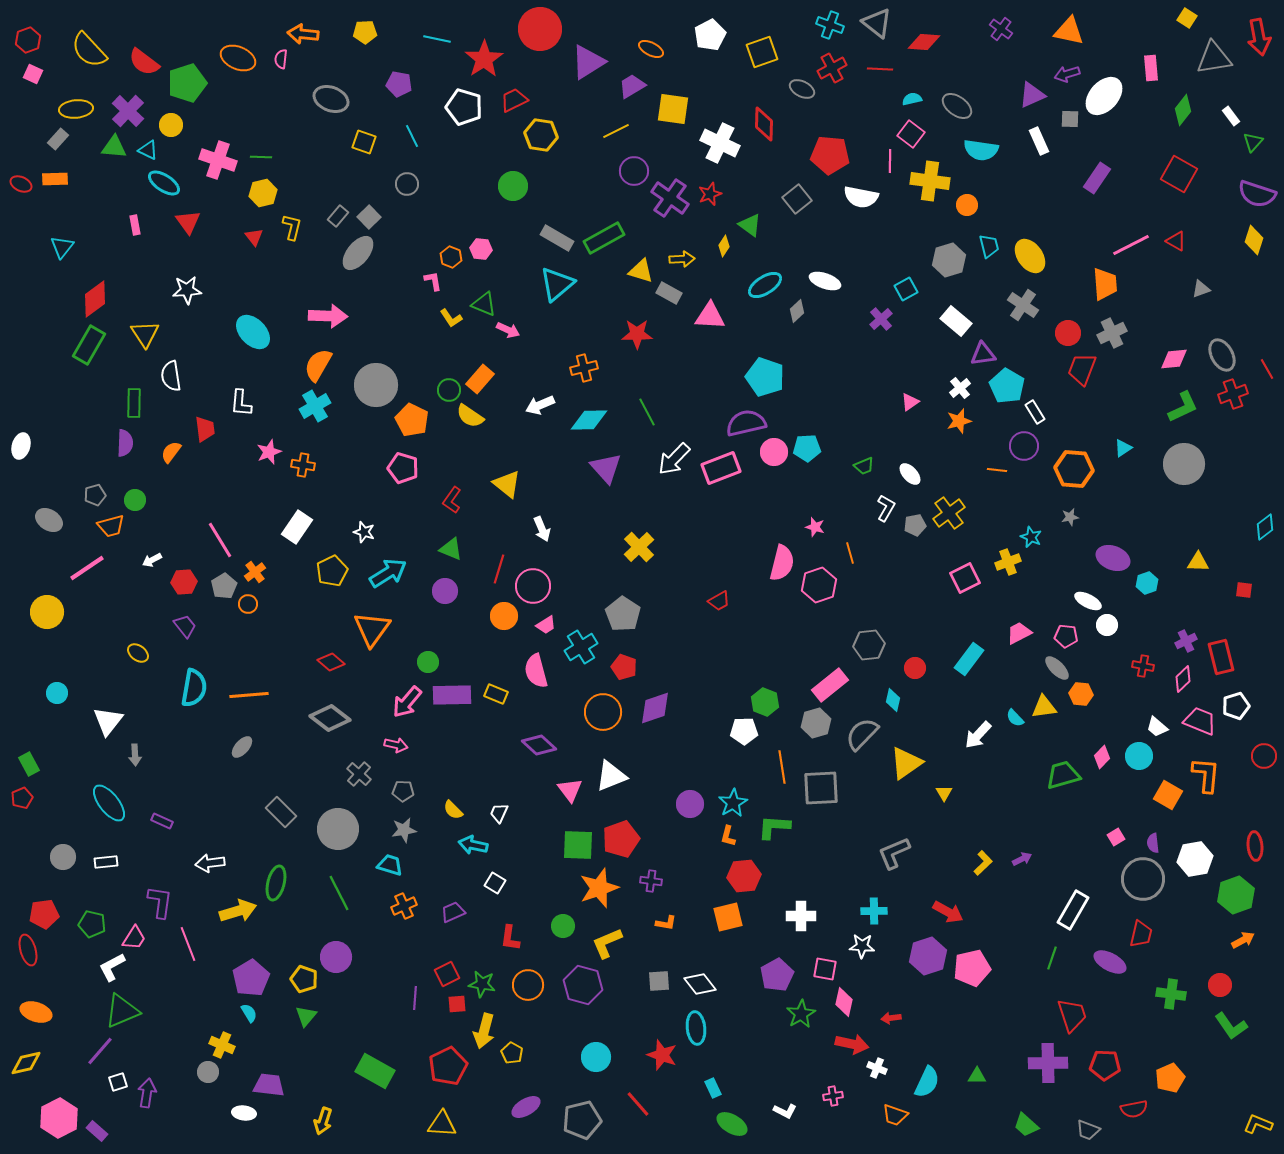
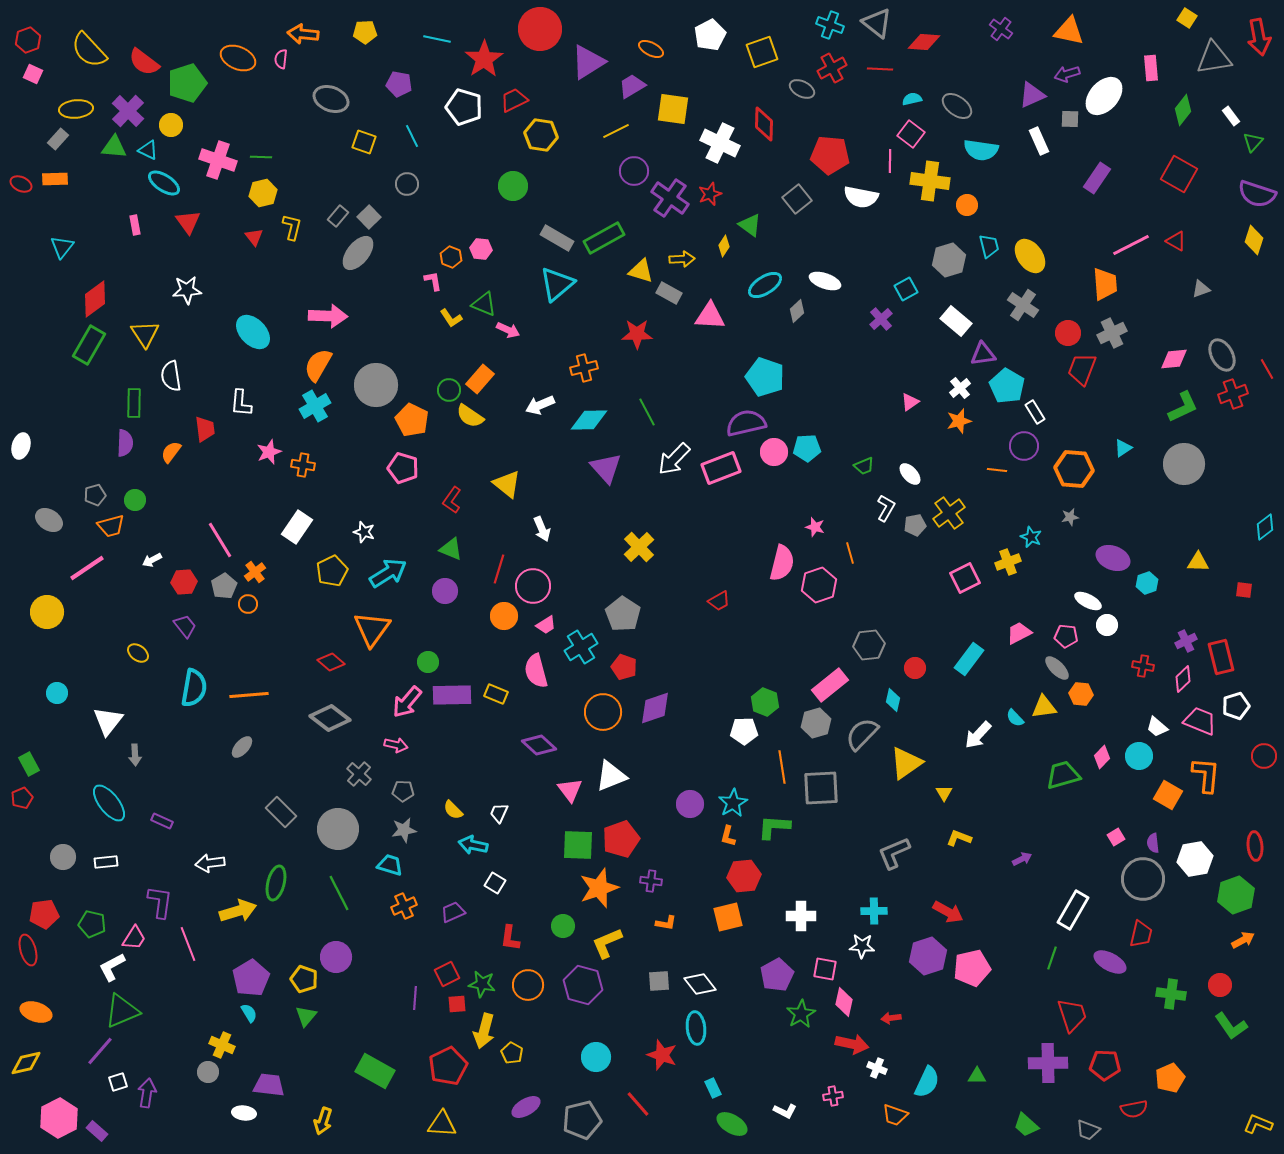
yellow L-shape at (983, 863): moved 24 px left, 25 px up; rotated 115 degrees counterclockwise
